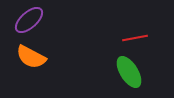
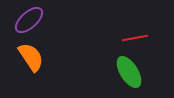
orange semicircle: rotated 152 degrees counterclockwise
